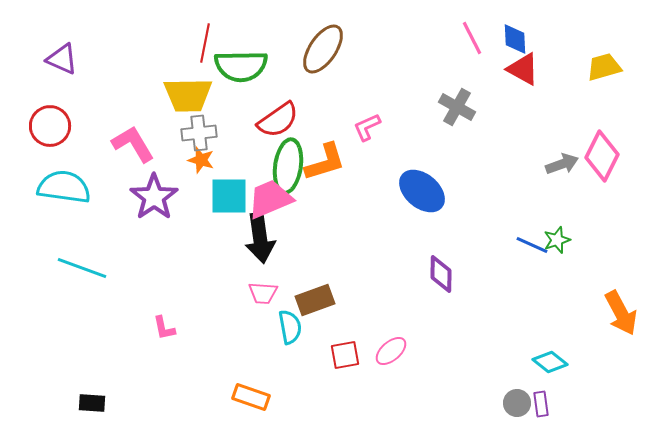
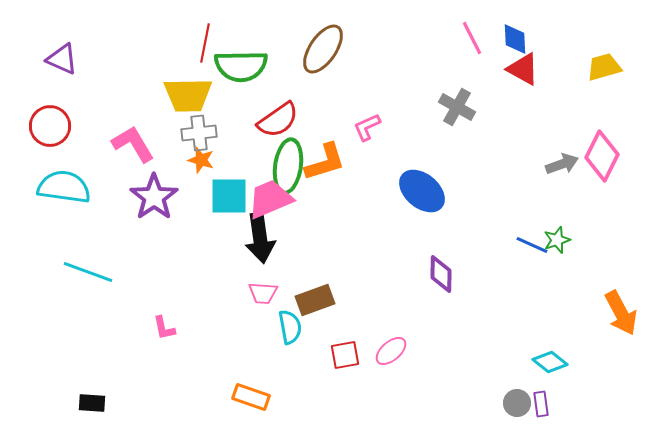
cyan line at (82, 268): moved 6 px right, 4 px down
